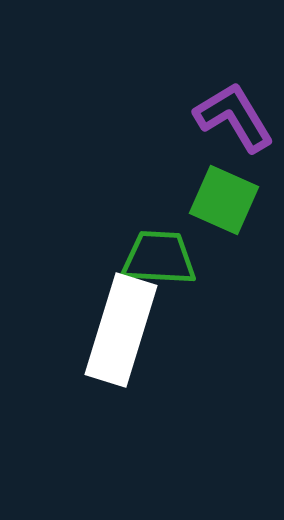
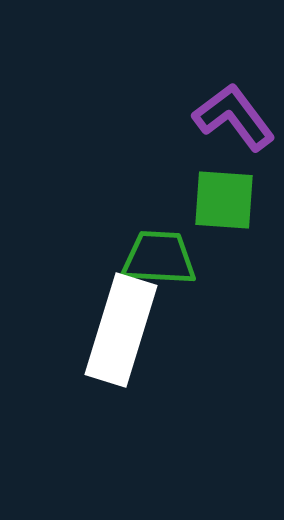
purple L-shape: rotated 6 degrees counterclockwise
green square: rotated 20 degrees counterclockwise
